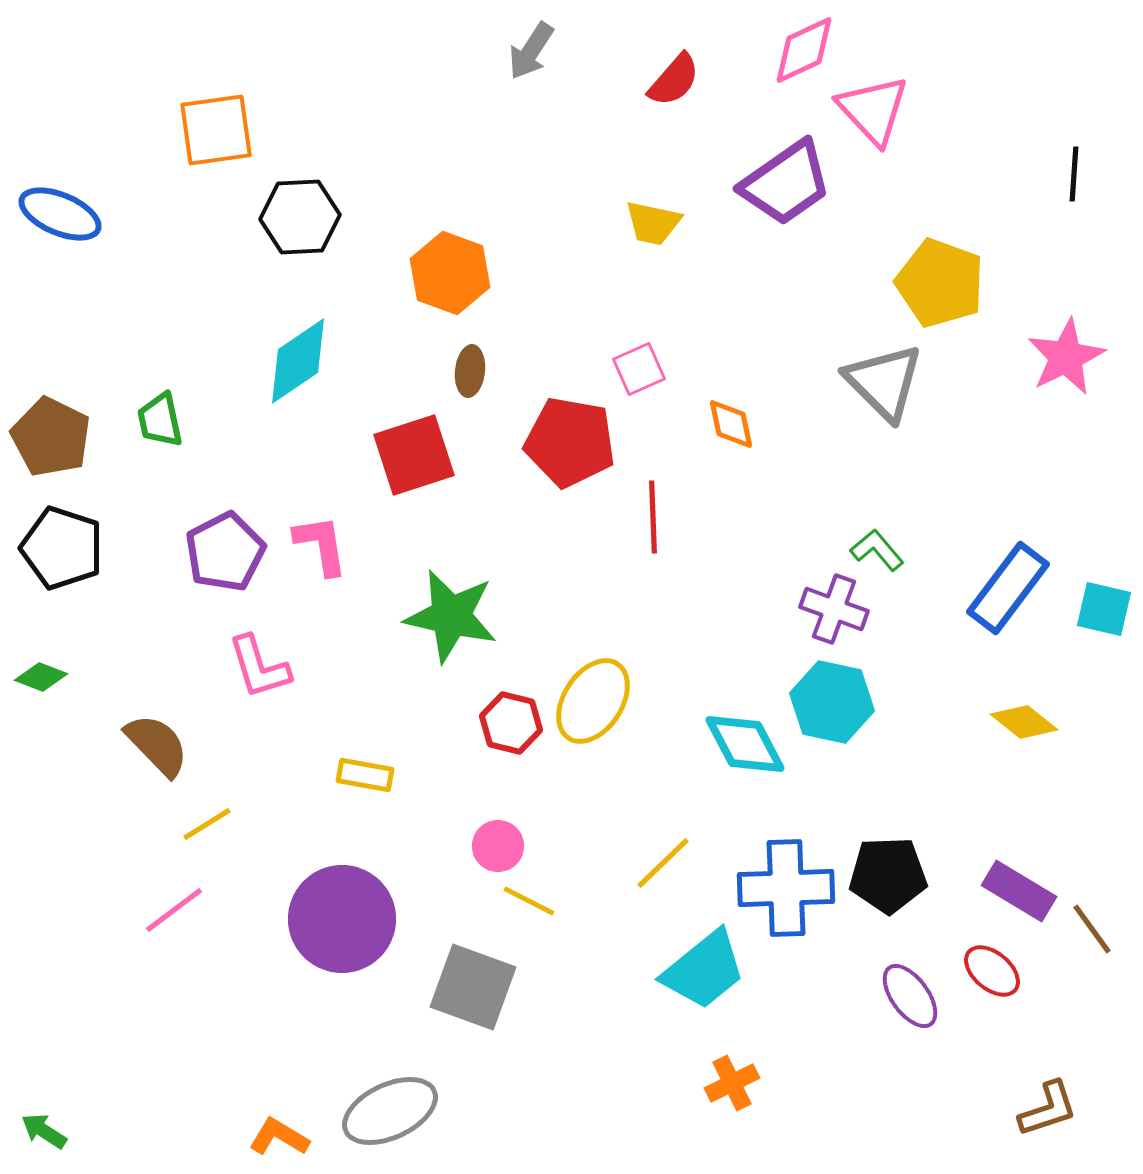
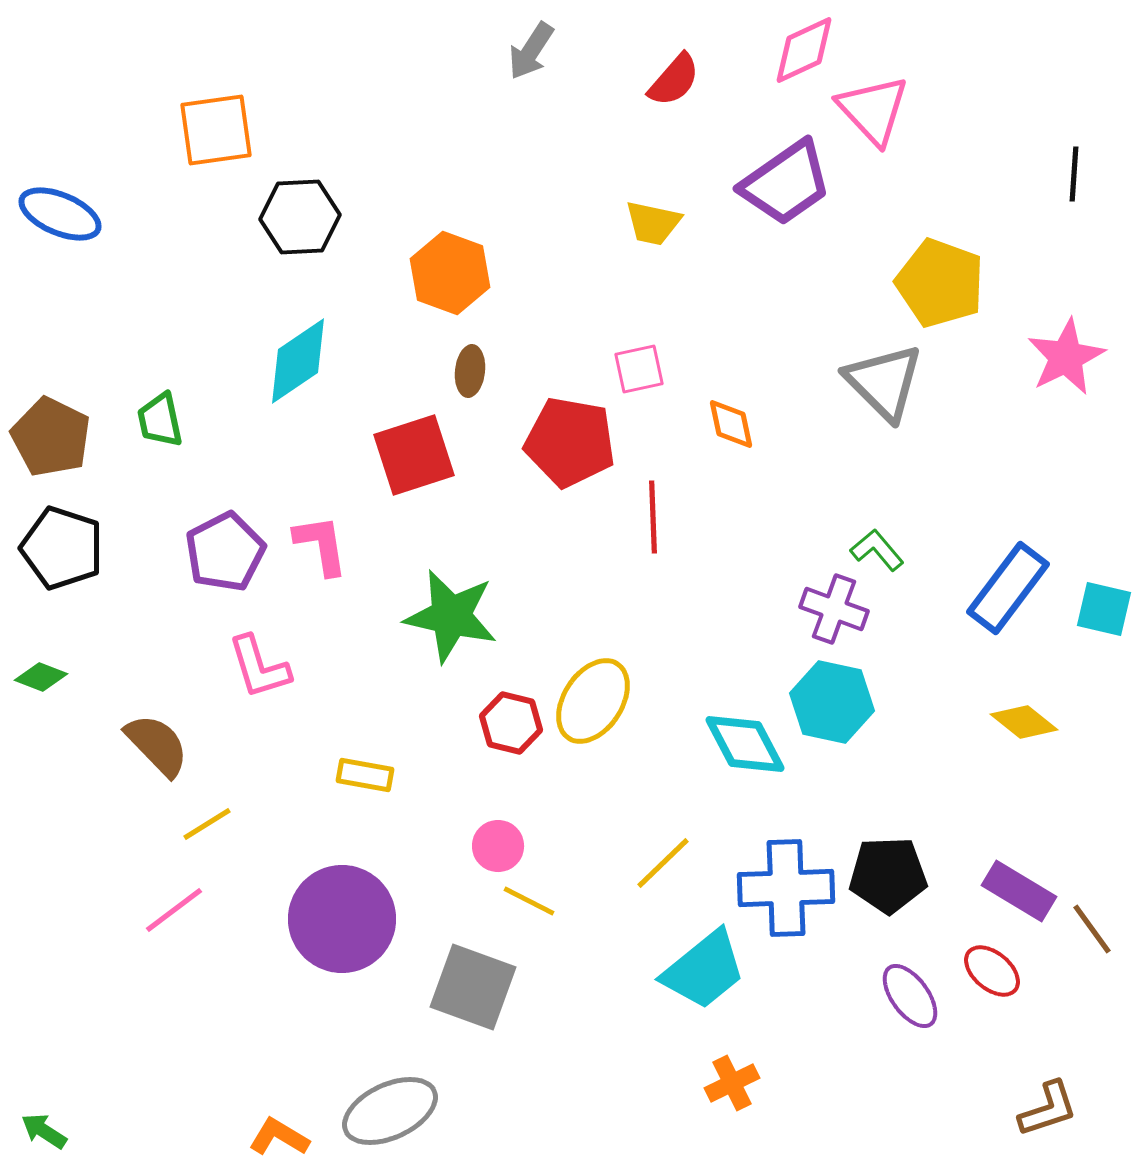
pink square at (639, 369): rotated 12 degrees clockwise
